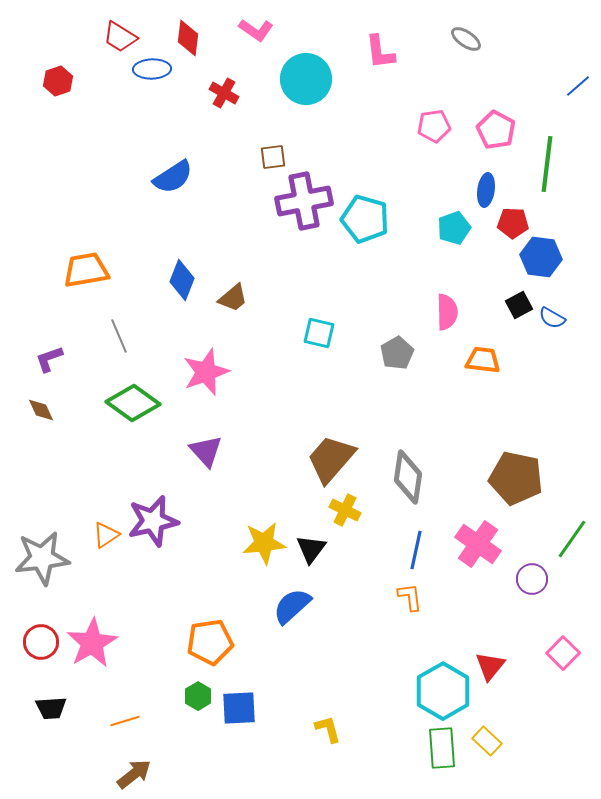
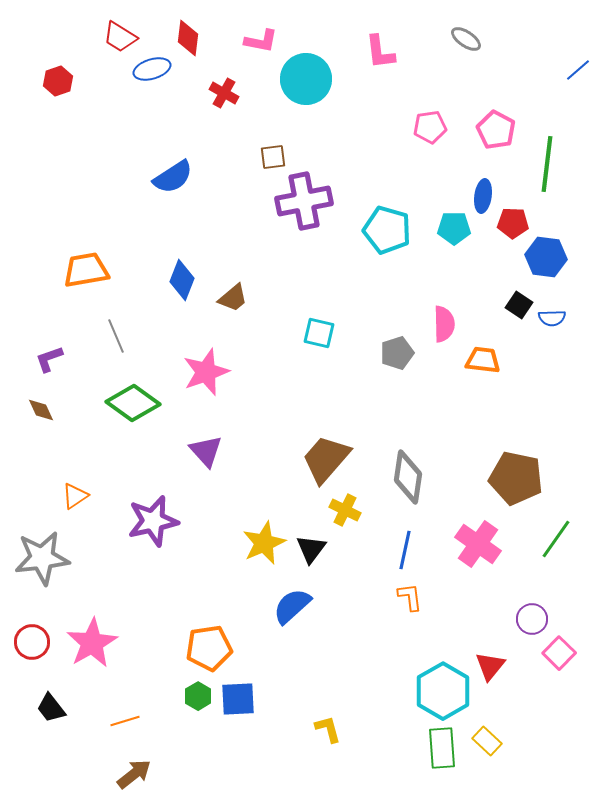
pink L-shape at (256, 30): moved 5 px right, 11 px down; rotated 24 degrees counterclockwise
blue ellipse at (152, 69): rotated 15 degrees counterclockwise
blue line at (578, 86): moved 16 px up
pink pentagon at (434, 126): moved 4 px left, 1 px down
blue ellipse at (486, 190): moved 3 px left, 6 px down
cyan pentagon at (365, 219): moved 22 px right, 11 px down
cyan pentagon at (454, 228): rotated 20 degrees clockwise
blue hexagon at (541, 257): moved 5 px right
black square at (519, 305): rotated 28 degrees counterclockwise
pink semicircle at (447, 312): moved 3 px left, 12 px down
blue semicircle at (552, 318): rotated 32 degrees counterclockwise
gray line at (119, 336): moved 3 px left
gray pentagon at (397, 353): rotated 12 degrees clockwise
brown trapezoid at (331, 459): moved 5 px left
orange triangle at (106, 535): moved 31 px left, 39 px up
green line at (572, 539): moved 16 px left
yellow star at (264, 543): rotated 18 degrees counterclockwise
blue line at (416, 550): moved 11 px left
purple circle at (532, 579): moved 40 px down
red circle at (41, 642): moved 9 px left
orange pentagon at (210, 642): moved 1 px left, 6 px down
pink square at (563, 653): moved 4 px left
black trapezoid at (51, 708): rotated 56 degrees clockwise
blue square at (239, 708): moved 1 px left, 9 px up
